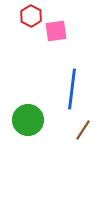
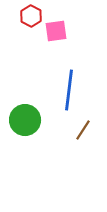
blue line: moved 3 px left, 1 px down
green circle: moved 3 px left
